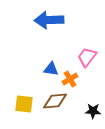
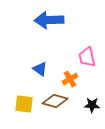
pink trapezoid: rotated 50 degrees counterclockwise
blue triangle: moved 11 px left; rotated 28 degrees clockwise
brown diamond: rotated 20 degrees clockwise
black star: moved 1 px left, 6 px up
